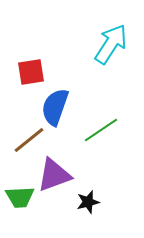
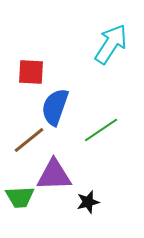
red square: rotated 12 degrees clockwise
purple triangle: rotated 18 degrees clockwise
